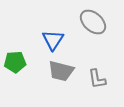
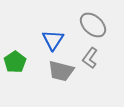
gray ellipse: moved 3 px down
green pentagon: rotated 30 degrees counterclockwise
gray L-shape: moved 7 px left, 21 px up; rotated 45 degrees clockwise
